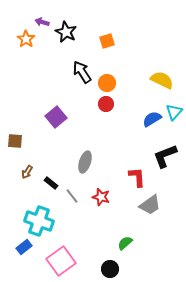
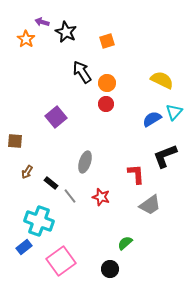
red L-shape: moved 1 px left, 3 px up
gray line: moved 2 px left
